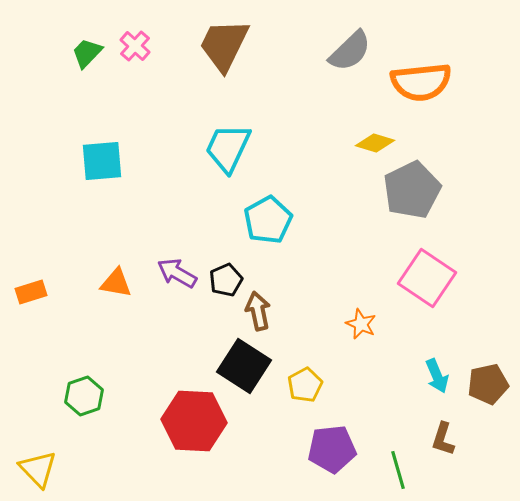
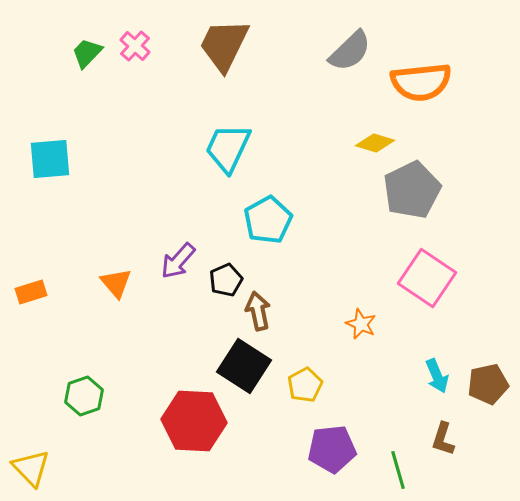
cyan square: moved 52 px left, 2 px up
purple arrow: moved 1 px right, 12 px up; rotated 78 degrees counterclockwise
orange triangle: rotated 40 degrees clockwise
yellow triangle: moved 7 px left, 1 px up
